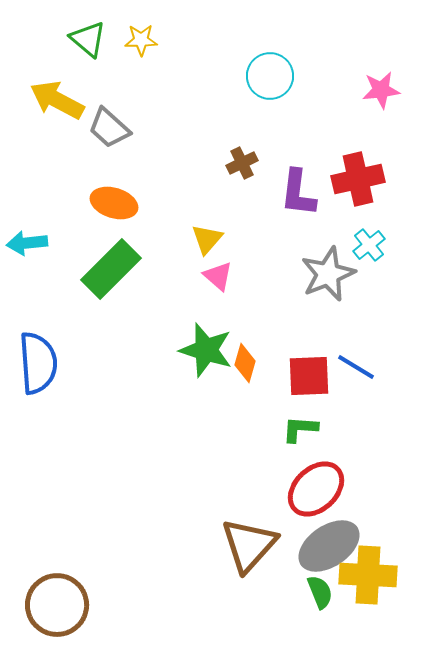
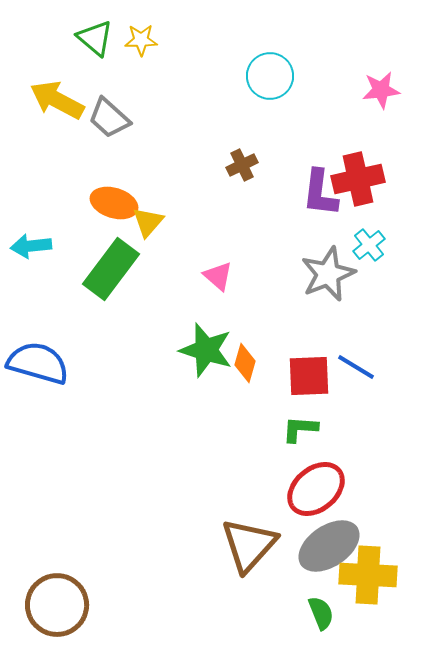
green triangle: moved 7 px right, 1 px up
gray trapezoid: moved 10 px up
brown cross: moved 2 px down
purple L-shape: moved 22 px right
yellow triangle: moved 59 px left, 17 px up
cyan arrow: moved 4 px right, 3 px down
green rectangle: rotated 8 degrees counterclockwise
blue semicircle: rotated 70 degrees counterclockwise
red ellipse: rotated 4 degrees clockwise
green semicircle: moved 1 px right, 21 px down
